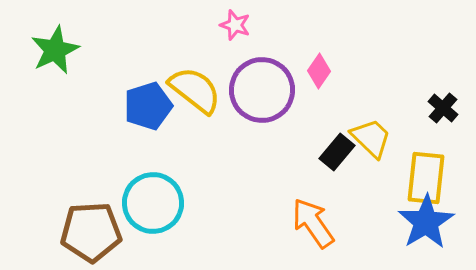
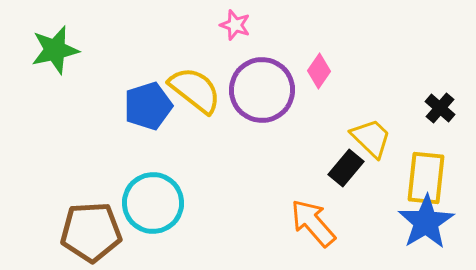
green star: rotated 12 degrees clockwise
black cross: moved 3 px left
black rectangle: moved 9 px right, 16 px down
orange arrow: rotated 6 degrees counterclockwise
